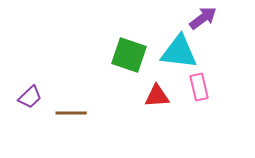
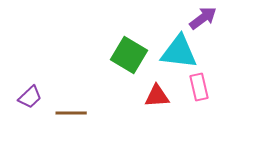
green square: rotated 12 degrees clockwise
